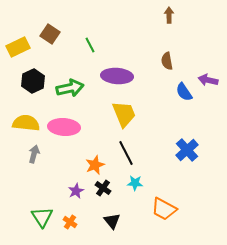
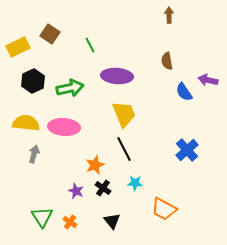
black line: moved 2 px left, 4 px up
purple star: rotated 21 degrees counterclockwise
